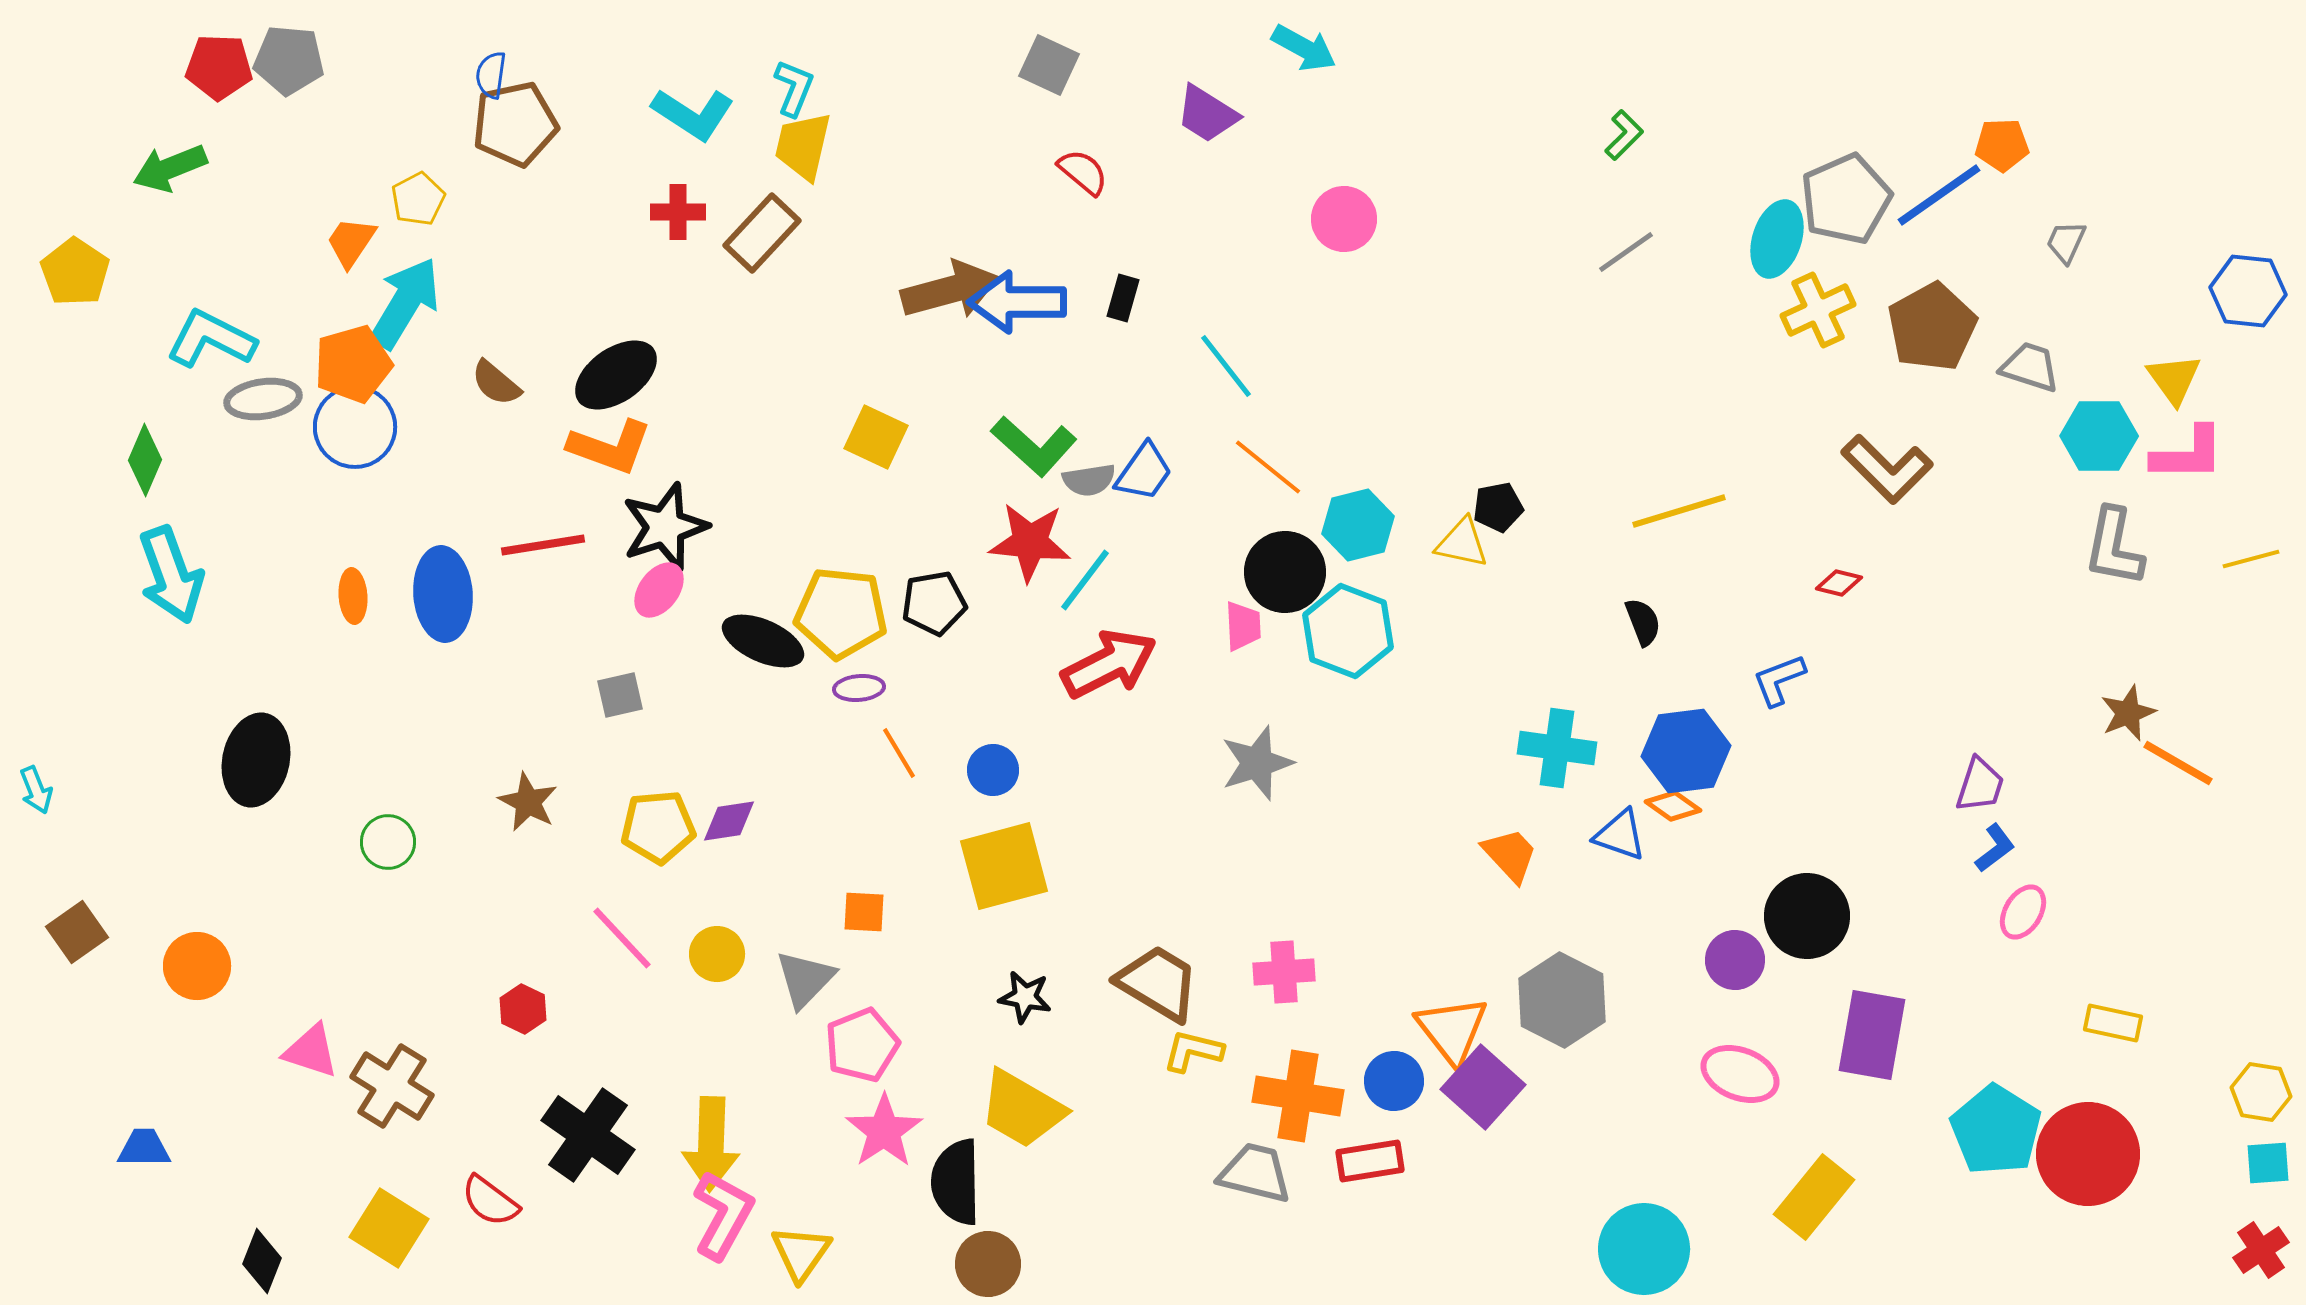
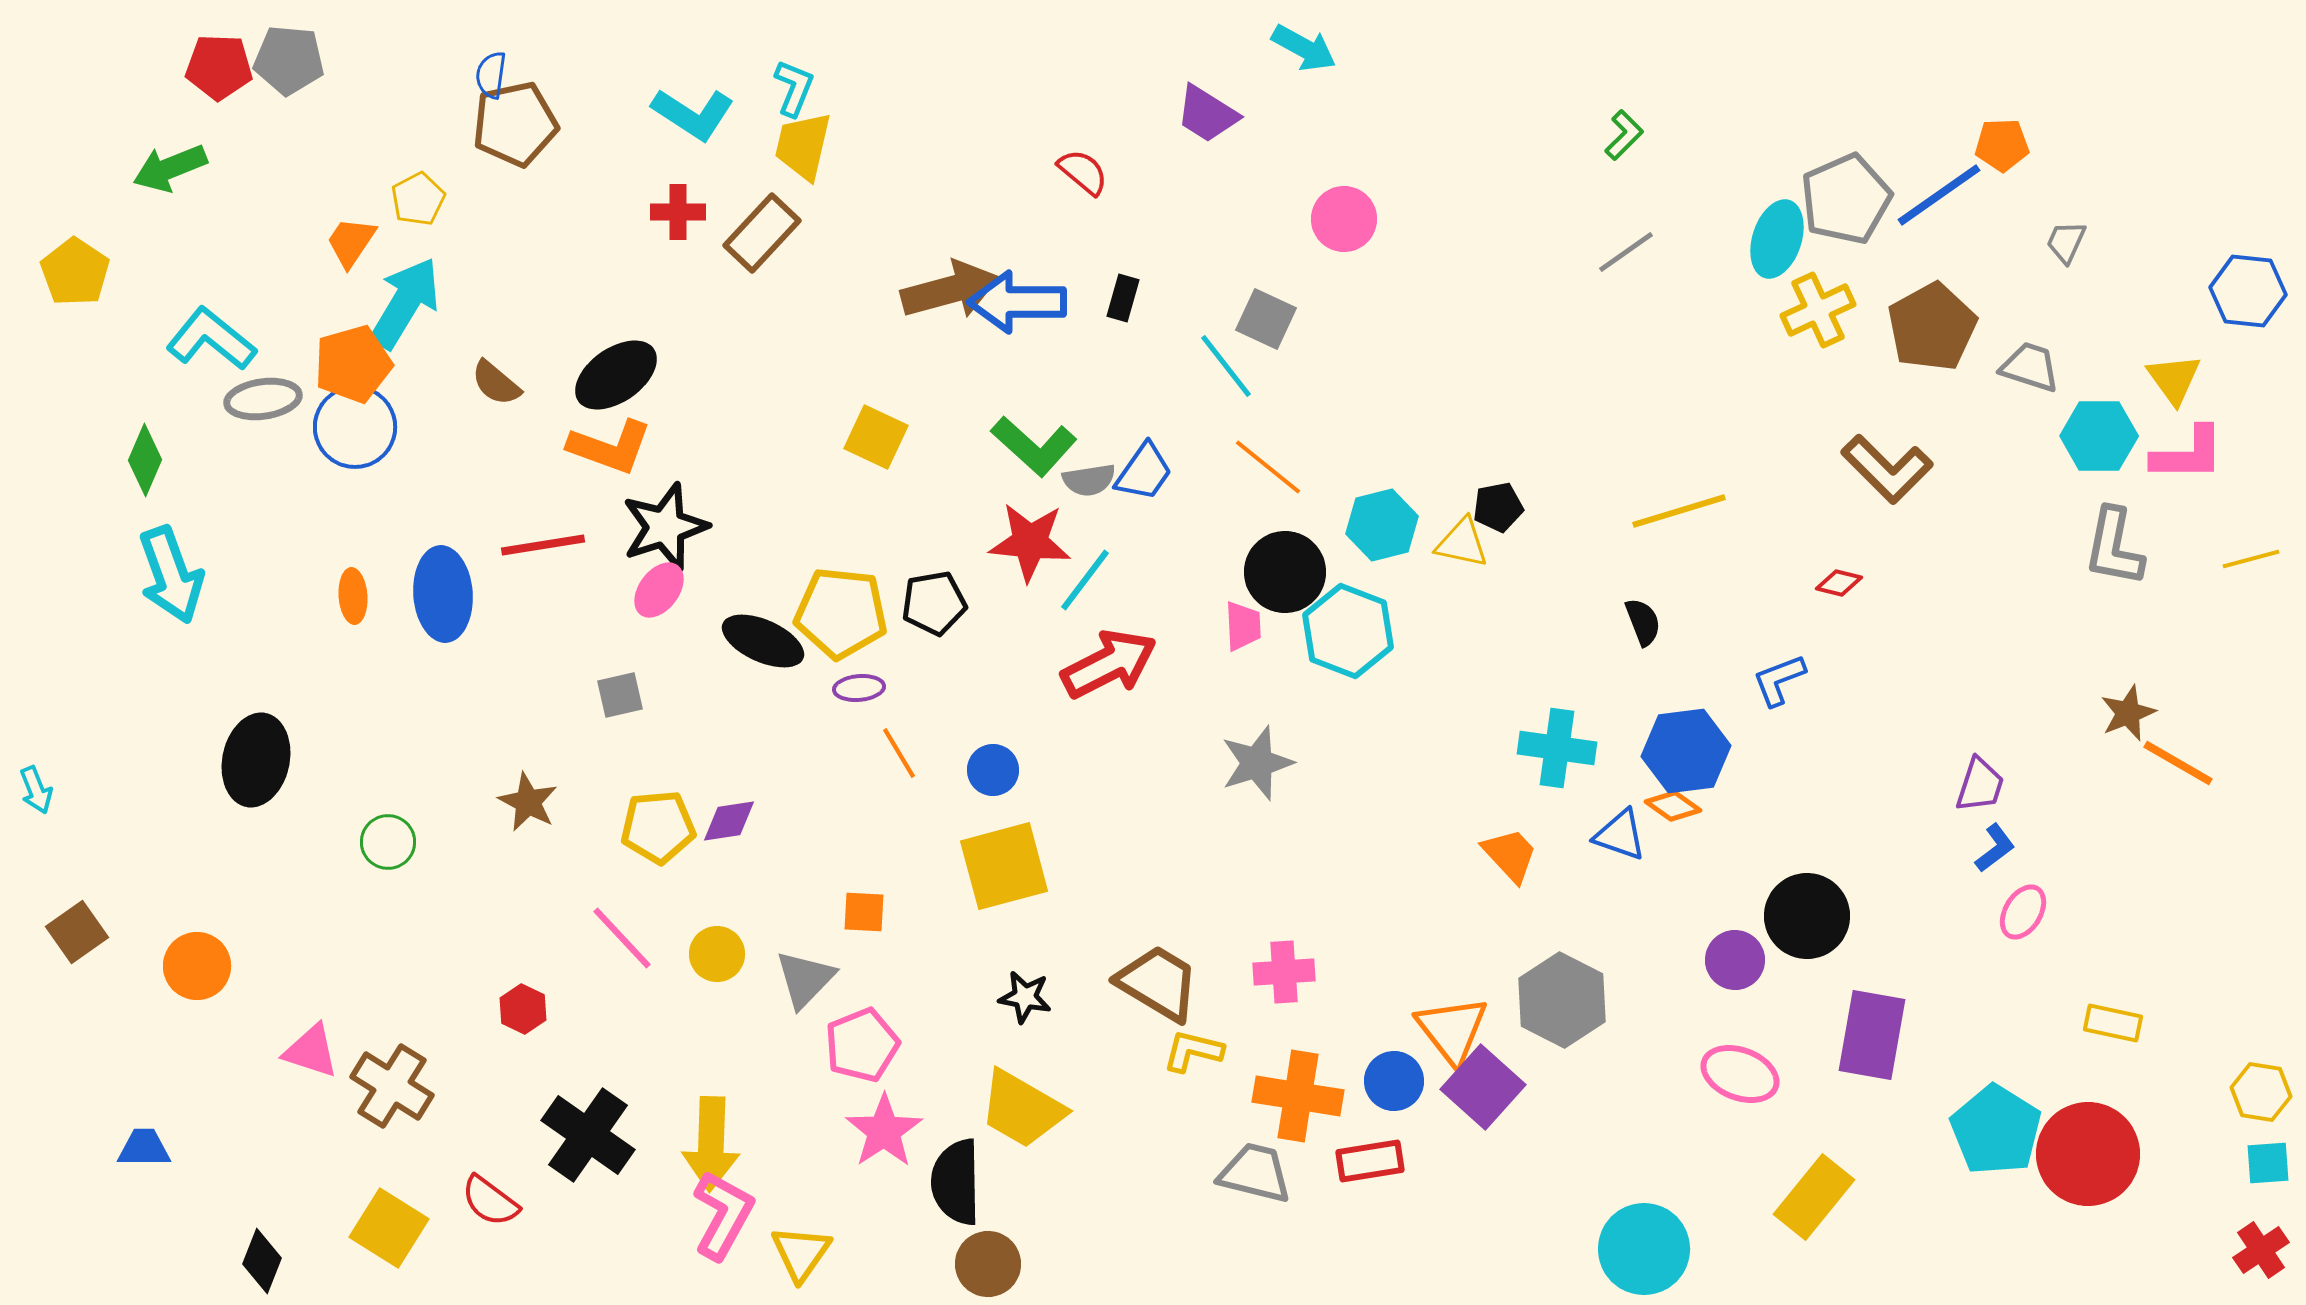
gray square at (1049, 65): moved 217 px right, 254 px down
cyan L-shape at (211, 339): rotated 12 degrees clockwise
cyan hexagon at (1358, 525): moved 24 px right
